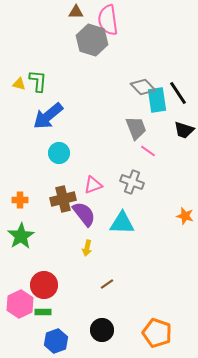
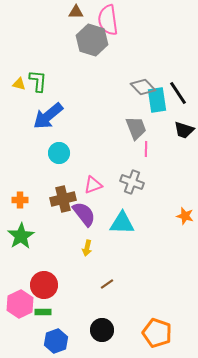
pink line: moved 2 px left, 2 px up; rotated 56 degrees clockwise
